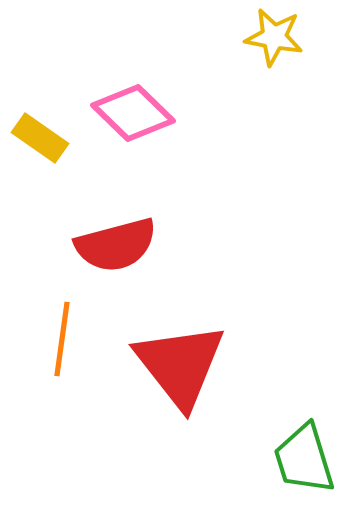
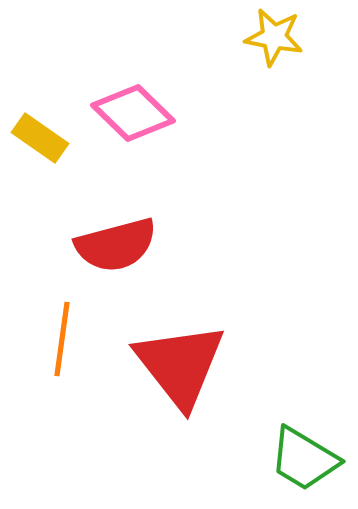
green trapezoid: rotated 42 degrees counterclockwise
